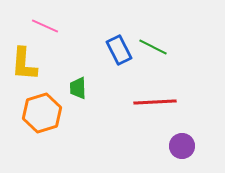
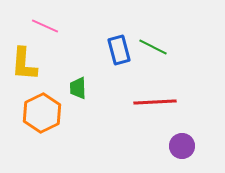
blue rectangle: rotated 12 degrees clockwise
orange hexagon: rotated 9 degrees counterclockwise
